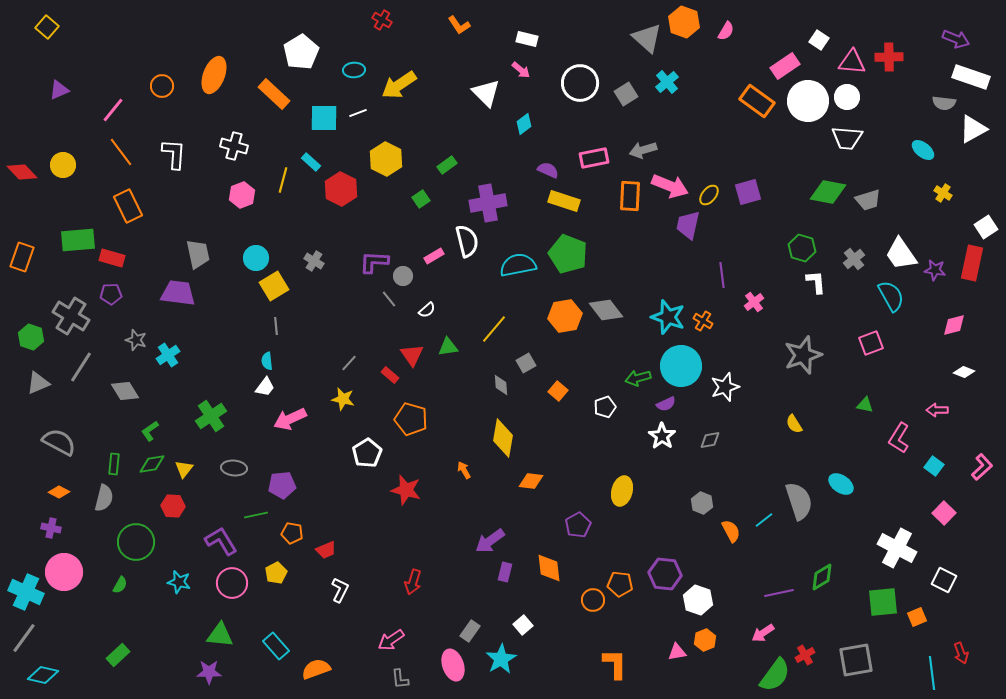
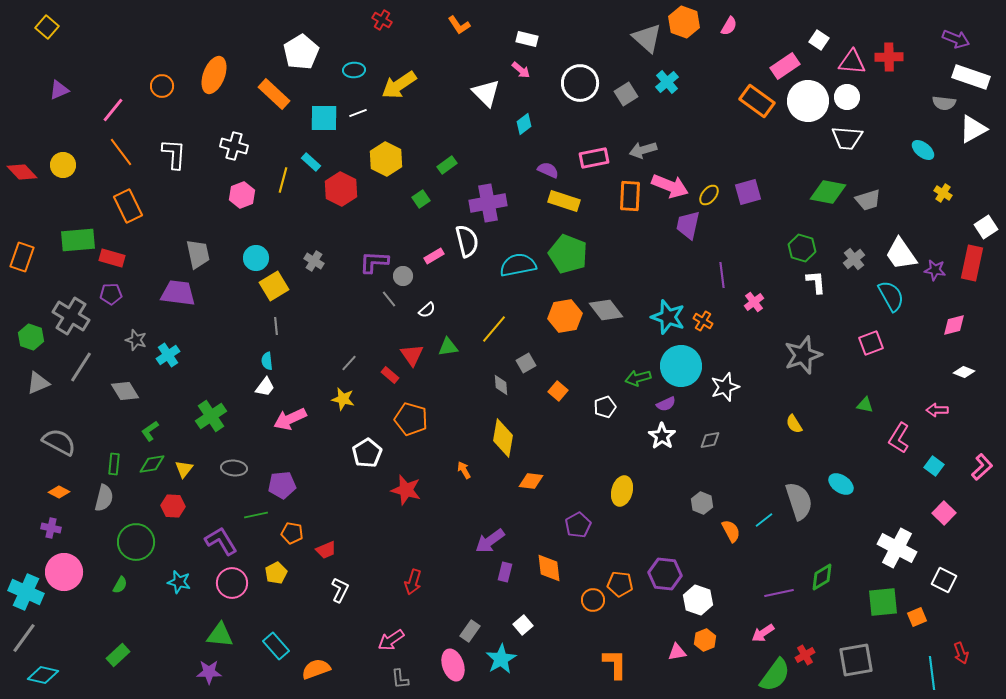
pink semicircle at (726, 31): moved 3 px right, 5 px up
